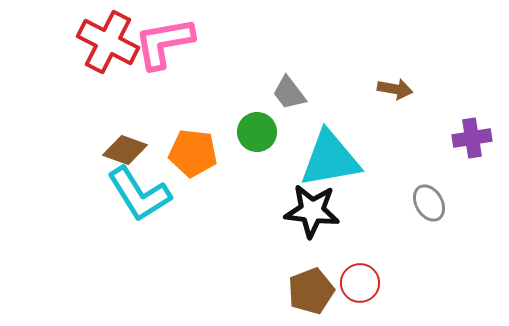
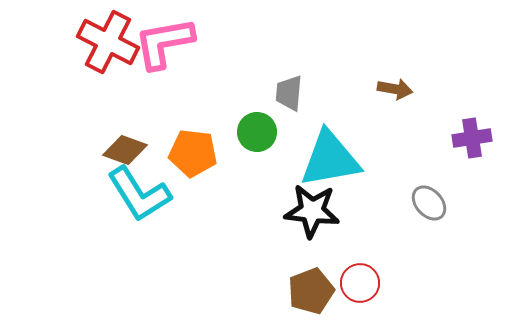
gray trapezoid: rotated 42 degrees clockwise
gray ellipse: rotated 12 degrees counterclockwise
